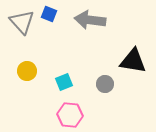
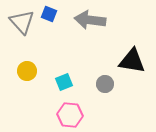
black triangle: moved 1 px left
